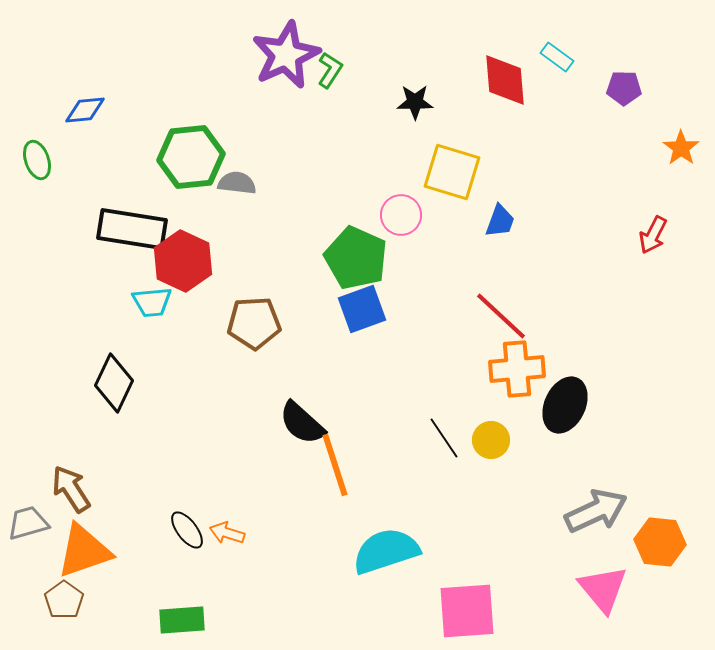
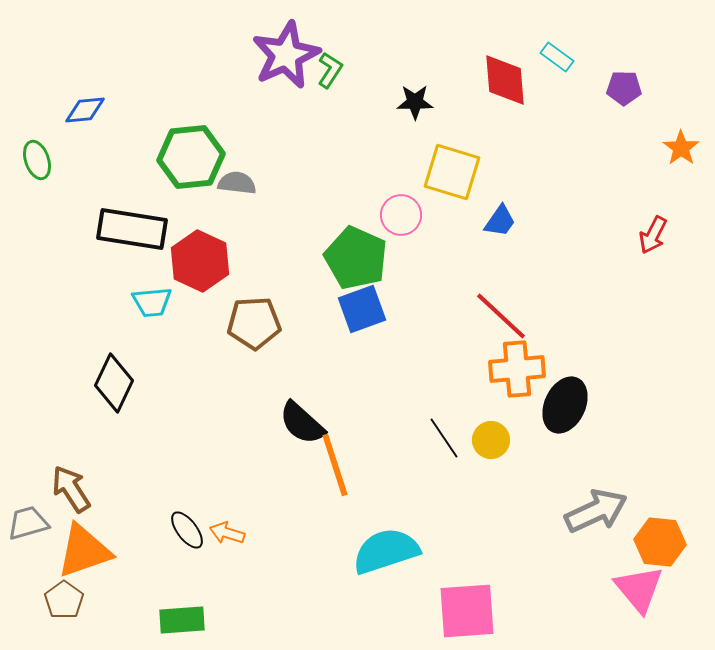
blue trapezoid at (500, 221): rotated 15 degrees clockwise
red hexagon at (183, 261): moved 17 px right
pink triangle at (603, 589): moved 36 px right
